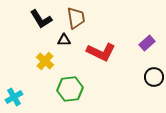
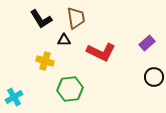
yellow cross: rotated 24 degrees counterclockwise
